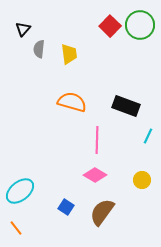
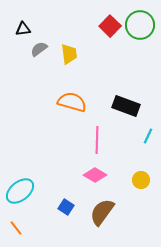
black triangle: rotated 42 degrees clockwise
gray semicircle: rotated 48 degrees clockwise
yellow circle: moved 1 px left
